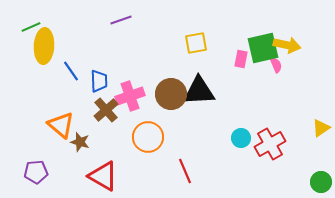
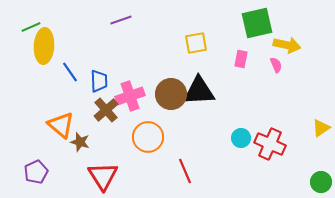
green square: moved 6 px left, 25 px up
blue line: moved 1 px left, 1 px down
red cross: rotated 36 degrees counterclockwise
purple pentagon: rotated 20 degrees counterclockwise
red triangle: rotated 28 degrees clockwise
